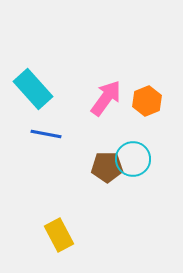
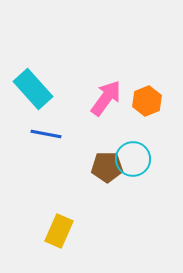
yellow rectangle: moved 4 px up; rotated 52 degrees clockwise
